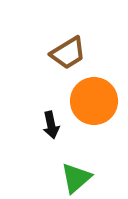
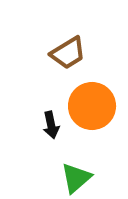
orange circle: moved 2 px left, 5 px down
